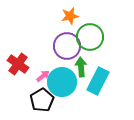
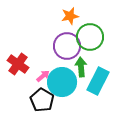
black pentagon: rotated 10 degrees counterclockwise
